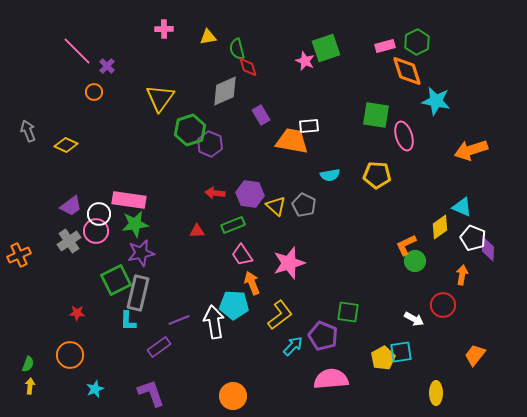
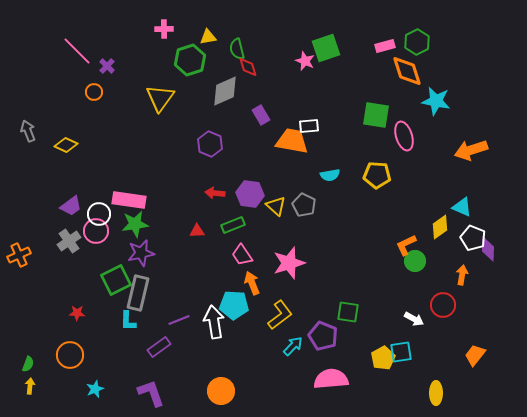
green hexagon at (190, 130): moved 70 px up
orange circle at (233, 396): moved 12 px left, 5 px up
